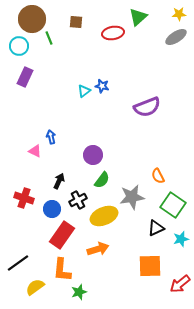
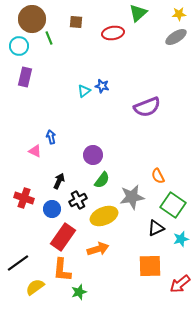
green triangle: moved 4 px up
purple rectangle: rotated 12 degrees counterclockwise
red rectangle: moved 1 px right, 2 px down
